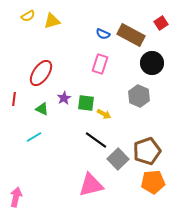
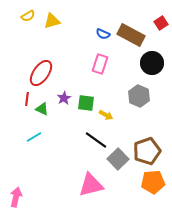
red line: moved 13 px right
yellow arrow: moved 2 px right, 1 px down
